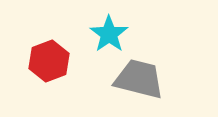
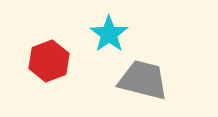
gray trapezoid: moved 4 px right, 1 px down
